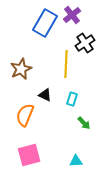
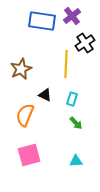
purple cross: moved 1 px down
blue rectangle: moved 3 px left, 2 px up; rotated 68 degrees clockwise
green arrow: moved 8 px left
